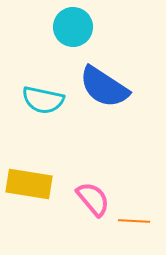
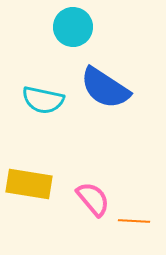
blue semicircle: moved 1 px right, 1 px down
